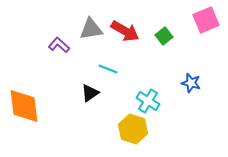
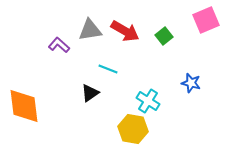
gray triangle: moved 1 px left, 1 px down
yellow hexagon: rotated 8 degrees counterclockwise
